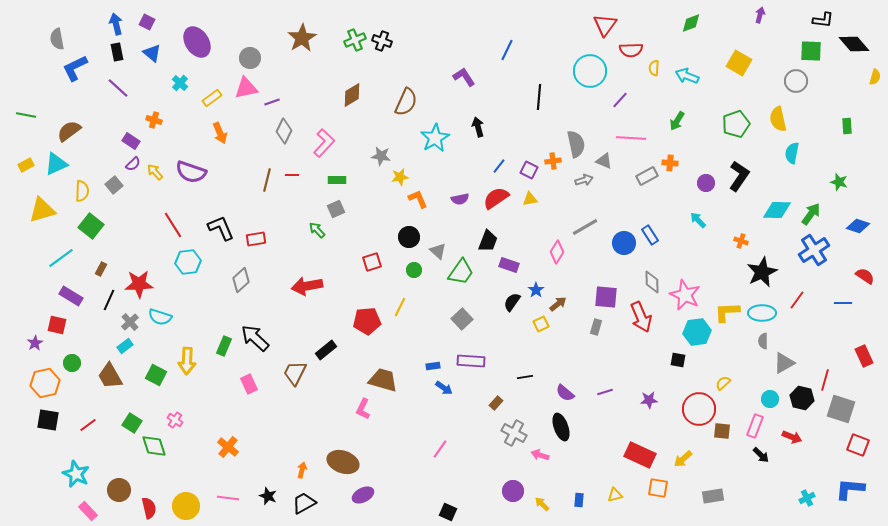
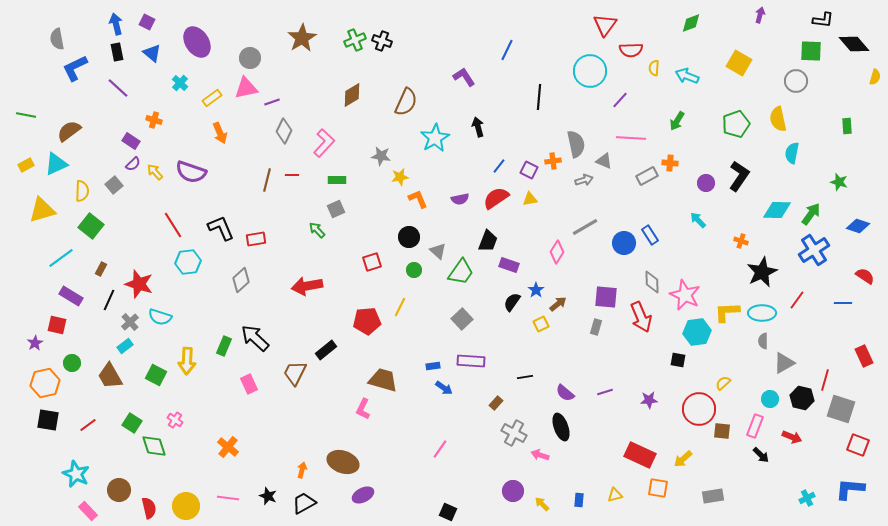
red star at (139, 284): rotated 20 degrees clockwise
